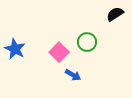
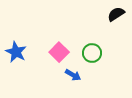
black semicircle: moved 1 px right
green circle: moved 5 px right, 11 px down
blue star: moved 1 px right, 3 px down
